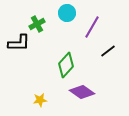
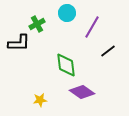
green diamond: rotated 50 degrees counterclockwise
